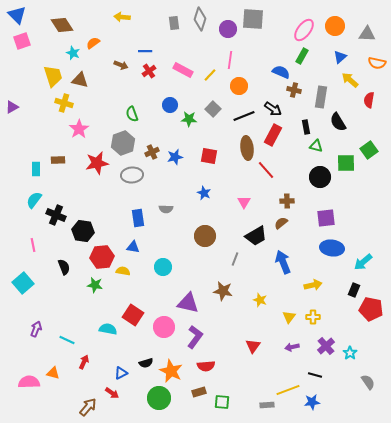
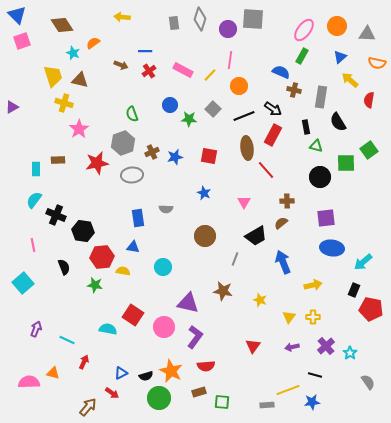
orange circle at (335, 26): moved 2 px right
black semicircle at (146, 363): moved 13 px down
